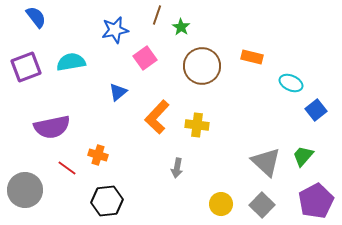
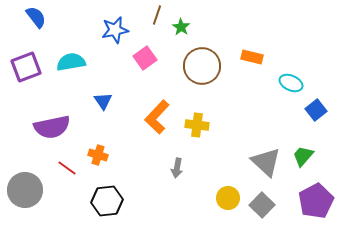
blue triangle: moved 15 px left, 9 px down; rotated 24 degrees counterclockwise
yellow circle: moved 7 px right, 6 px up
